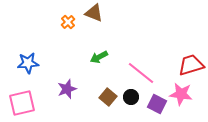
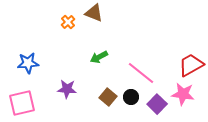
red trapezoid: rotated 12 degrees counterclockwise
purple star: rotated 24 degrees clockwise
pink star: moved 2 px right
purple square: rotated 18 degrees clockwise
